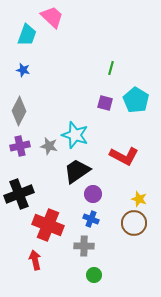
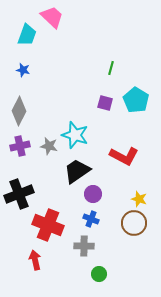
green circle: moved 5 px right, 1 px up
